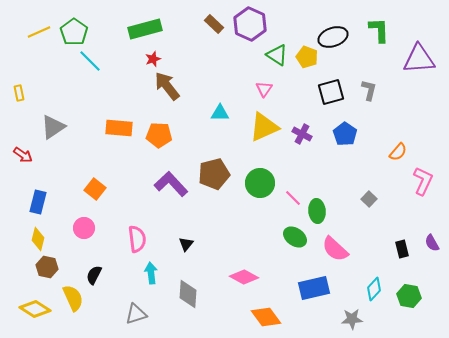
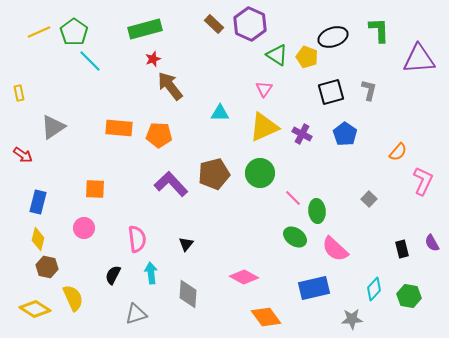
brown arrow at (167, 86): moved 3 px right
green circle at (260, 183): moved 10 px up
orange square at (95, 189): rotated 35 degrees counterclockwise
black semicircle at (94, 275): moved 19 px right
